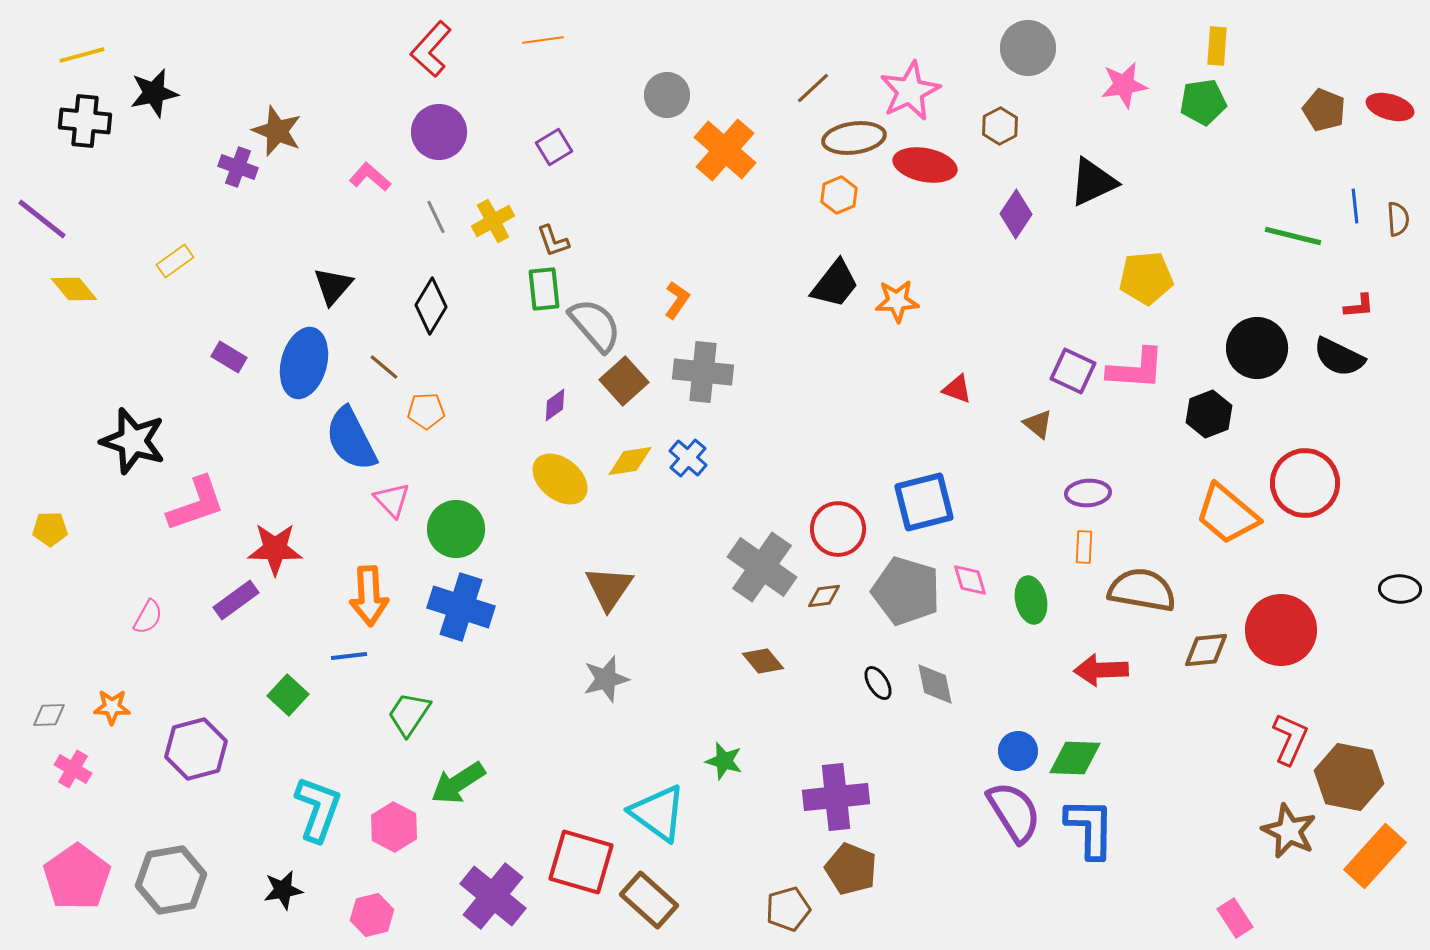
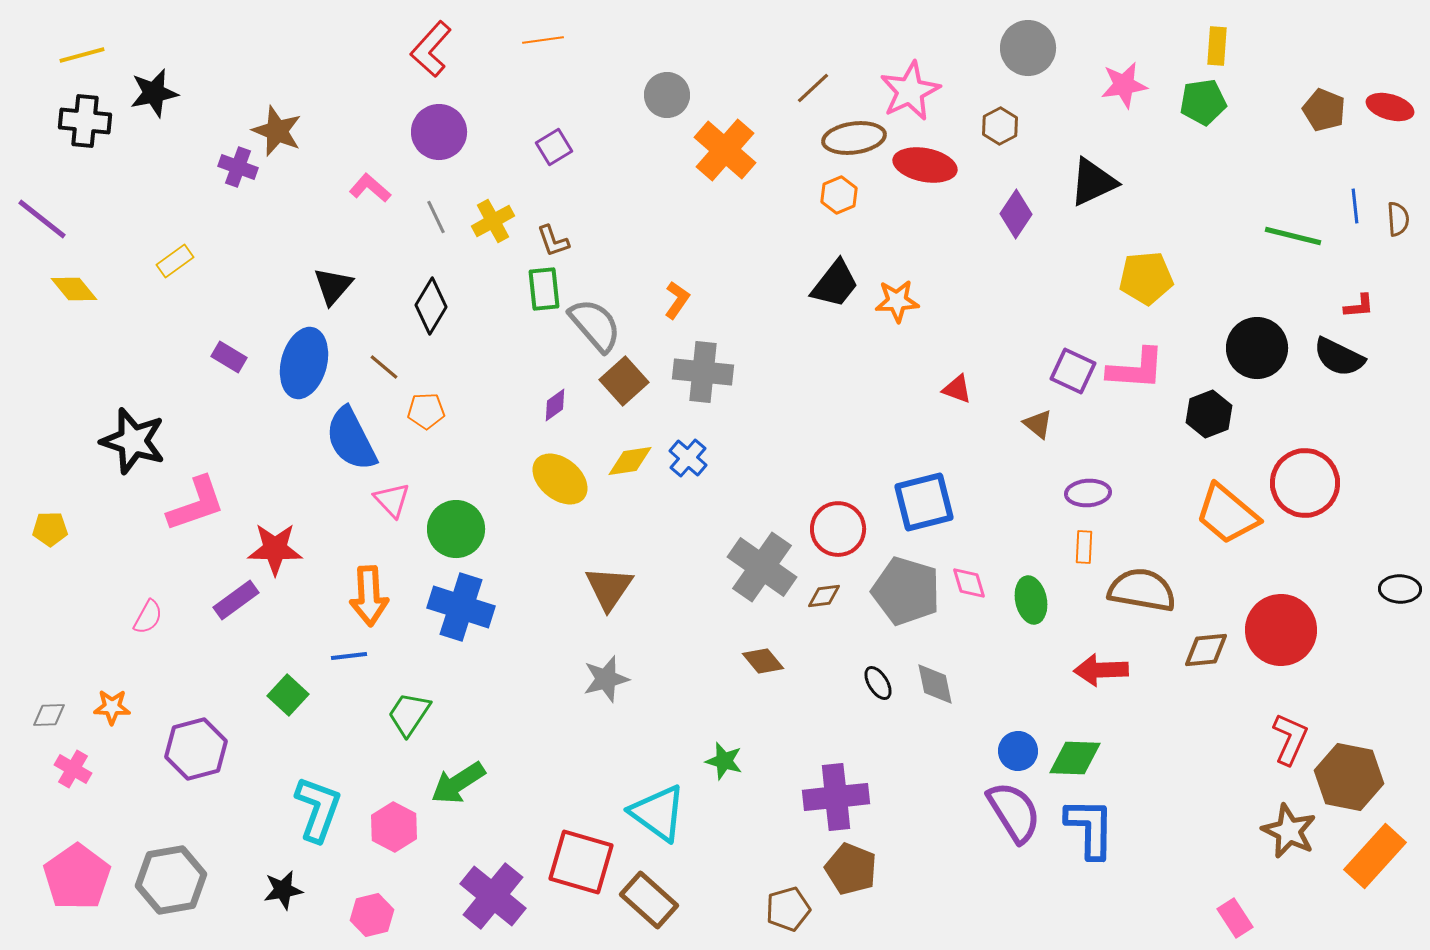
pink L-shape at (370, 177): moved 11 px down
pink diamond at (970, 580): moved 1 px left, 3 px down
